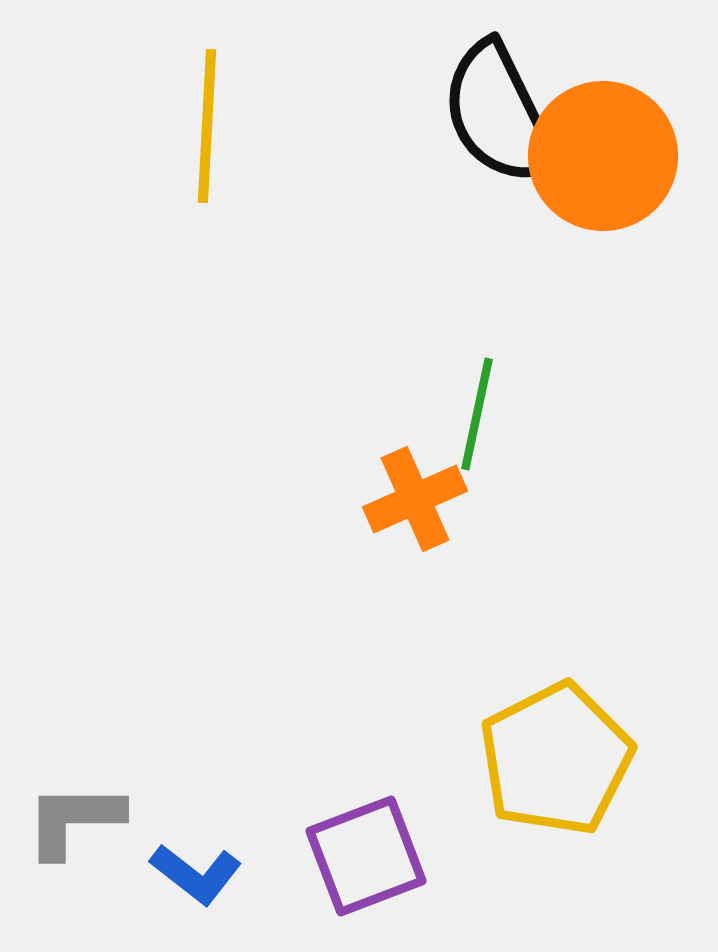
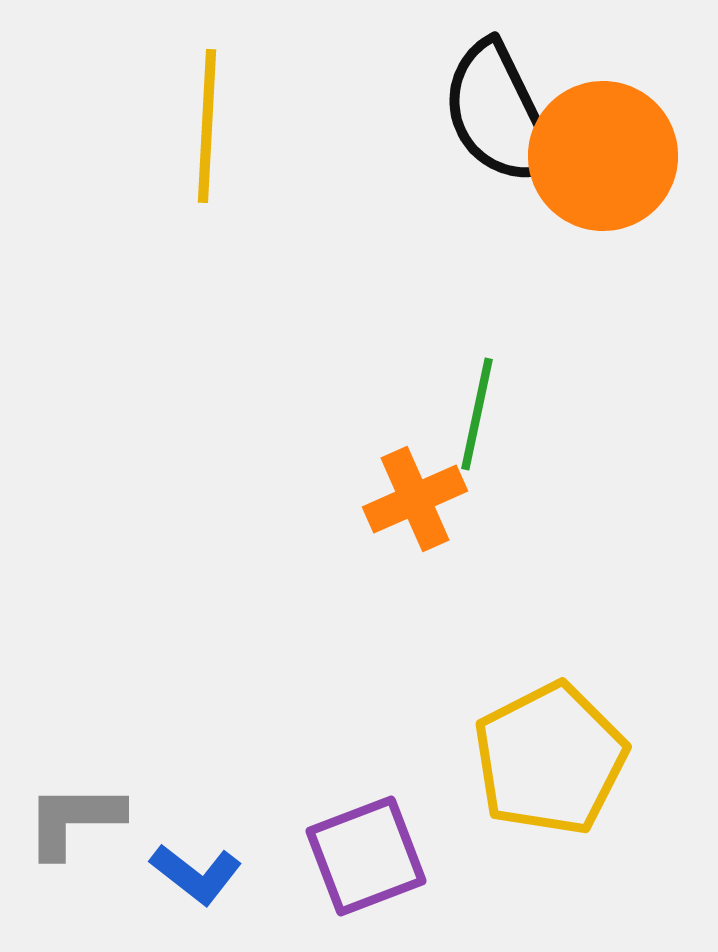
yellow pentagon: moved 6 px left
